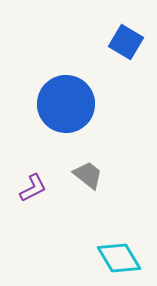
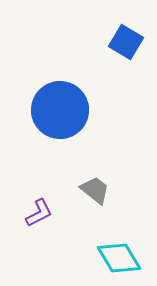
blue circle: moved 6 px left, 6 px down
gray trapezoid: moved 7 px right, 15 px down
purple L-shape: moved 6 px right, 25 px down
